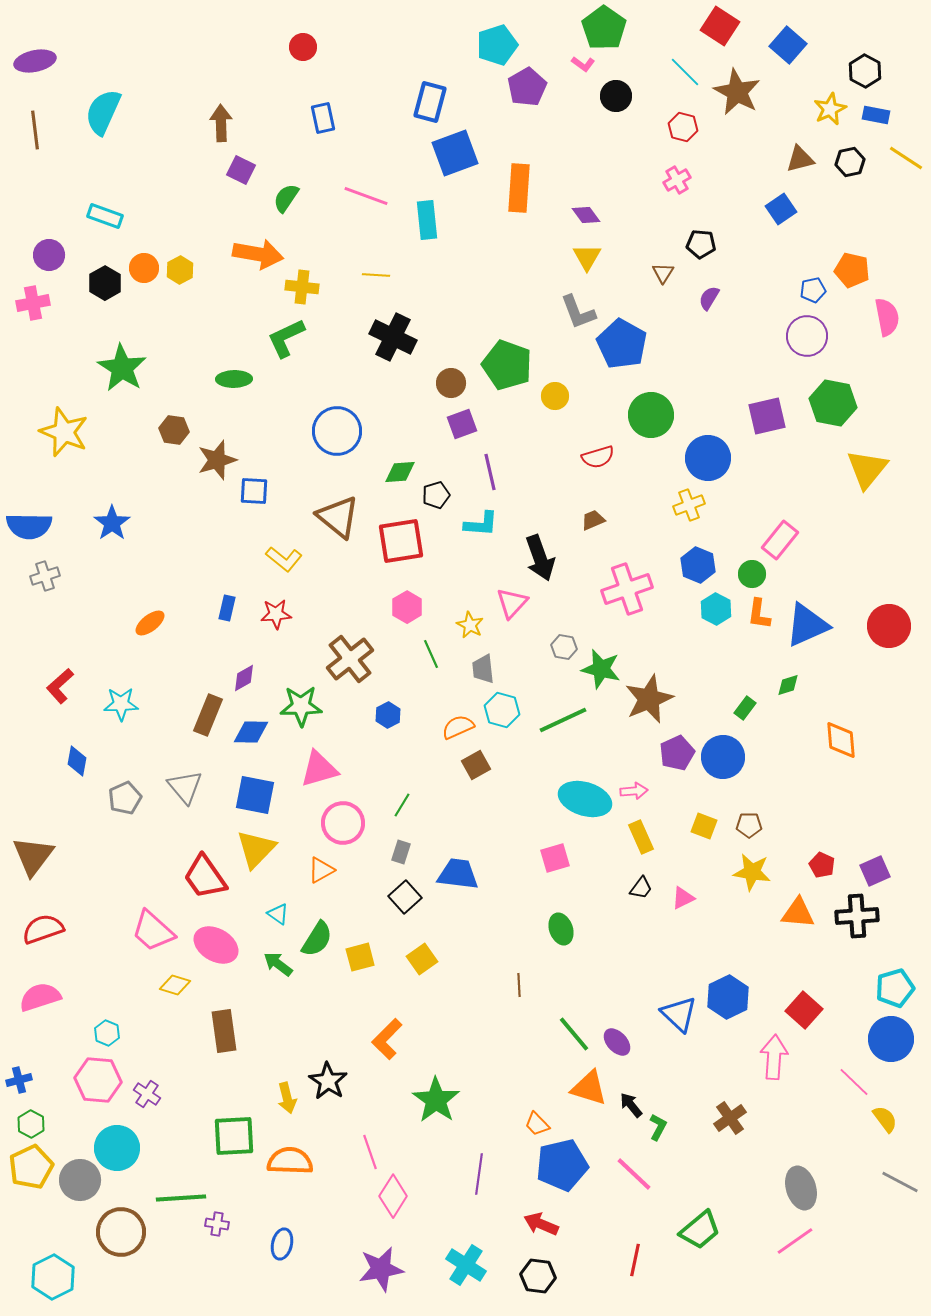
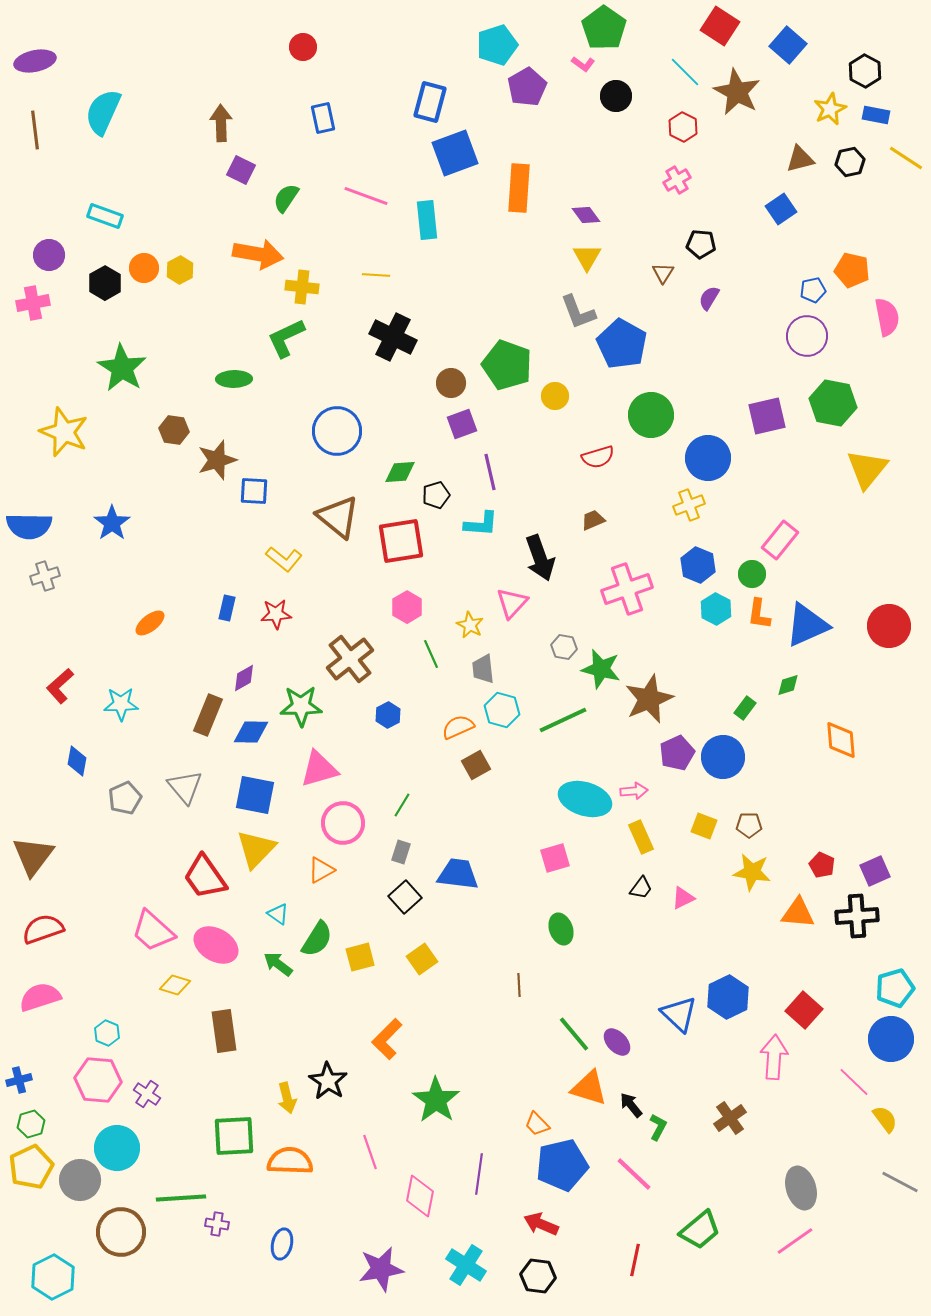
red hexagon at (683, 127): rotated 12 degrees clockwise
green hexagon at (31, 1124): rotated 16 degrees clockwise
pink diamond at (393, 1196): moved 27 px right; rotated 21 degrees counterclockwise
